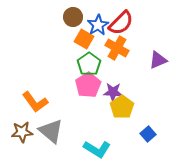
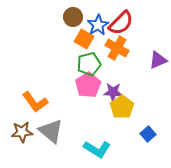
green pentagon: rotated 20 degrees clockwise
